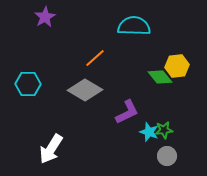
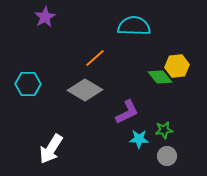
cyan star: moved 10 px left, 7 px down; rotated 18 degrees counterclockwise
